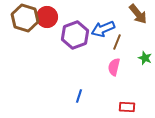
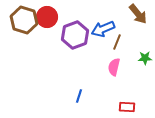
brown hexagon: moved 1 px left, 2 px down
green star: rotated 24 degrees counterclockwise
